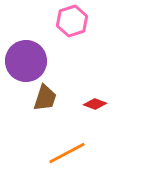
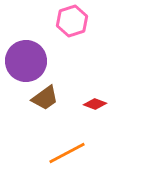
brown trapezoid: rotated 36 degrees clockwise
